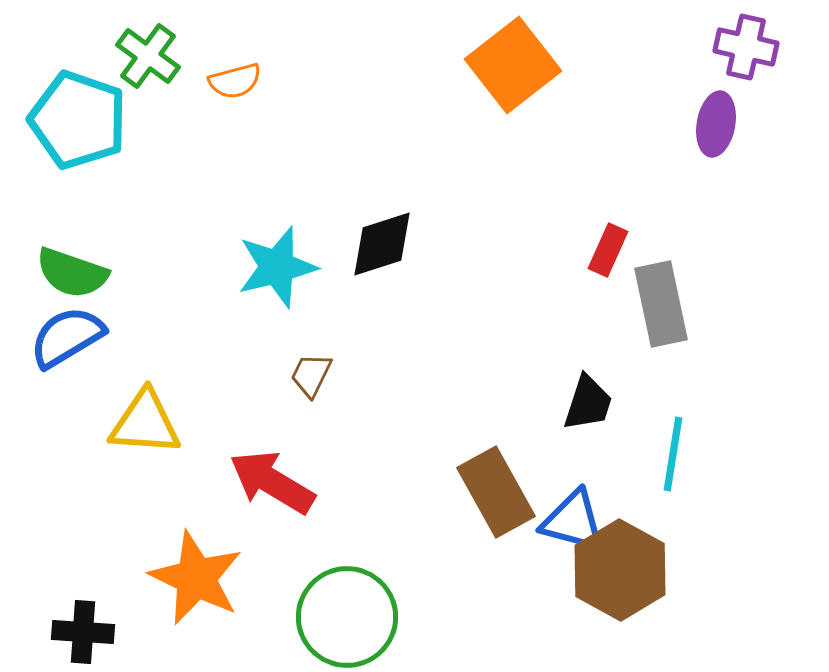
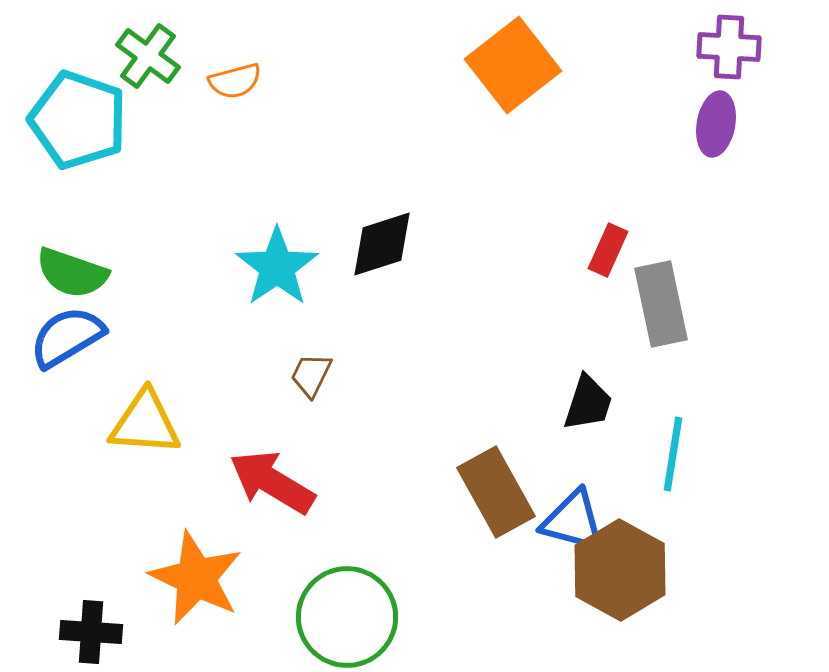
purple cross: moved 17 px left; rotated 10 degrees counterclockwise
cyan star: rotated 20 degrees counterclockwise
black cross: moved 8 px right
